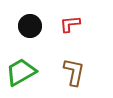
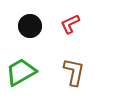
red L-shape: rotated 20 degrees counterclockwise
